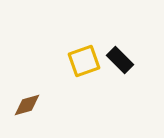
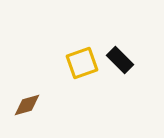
yellow square: moved 2 px left, 2 px down
